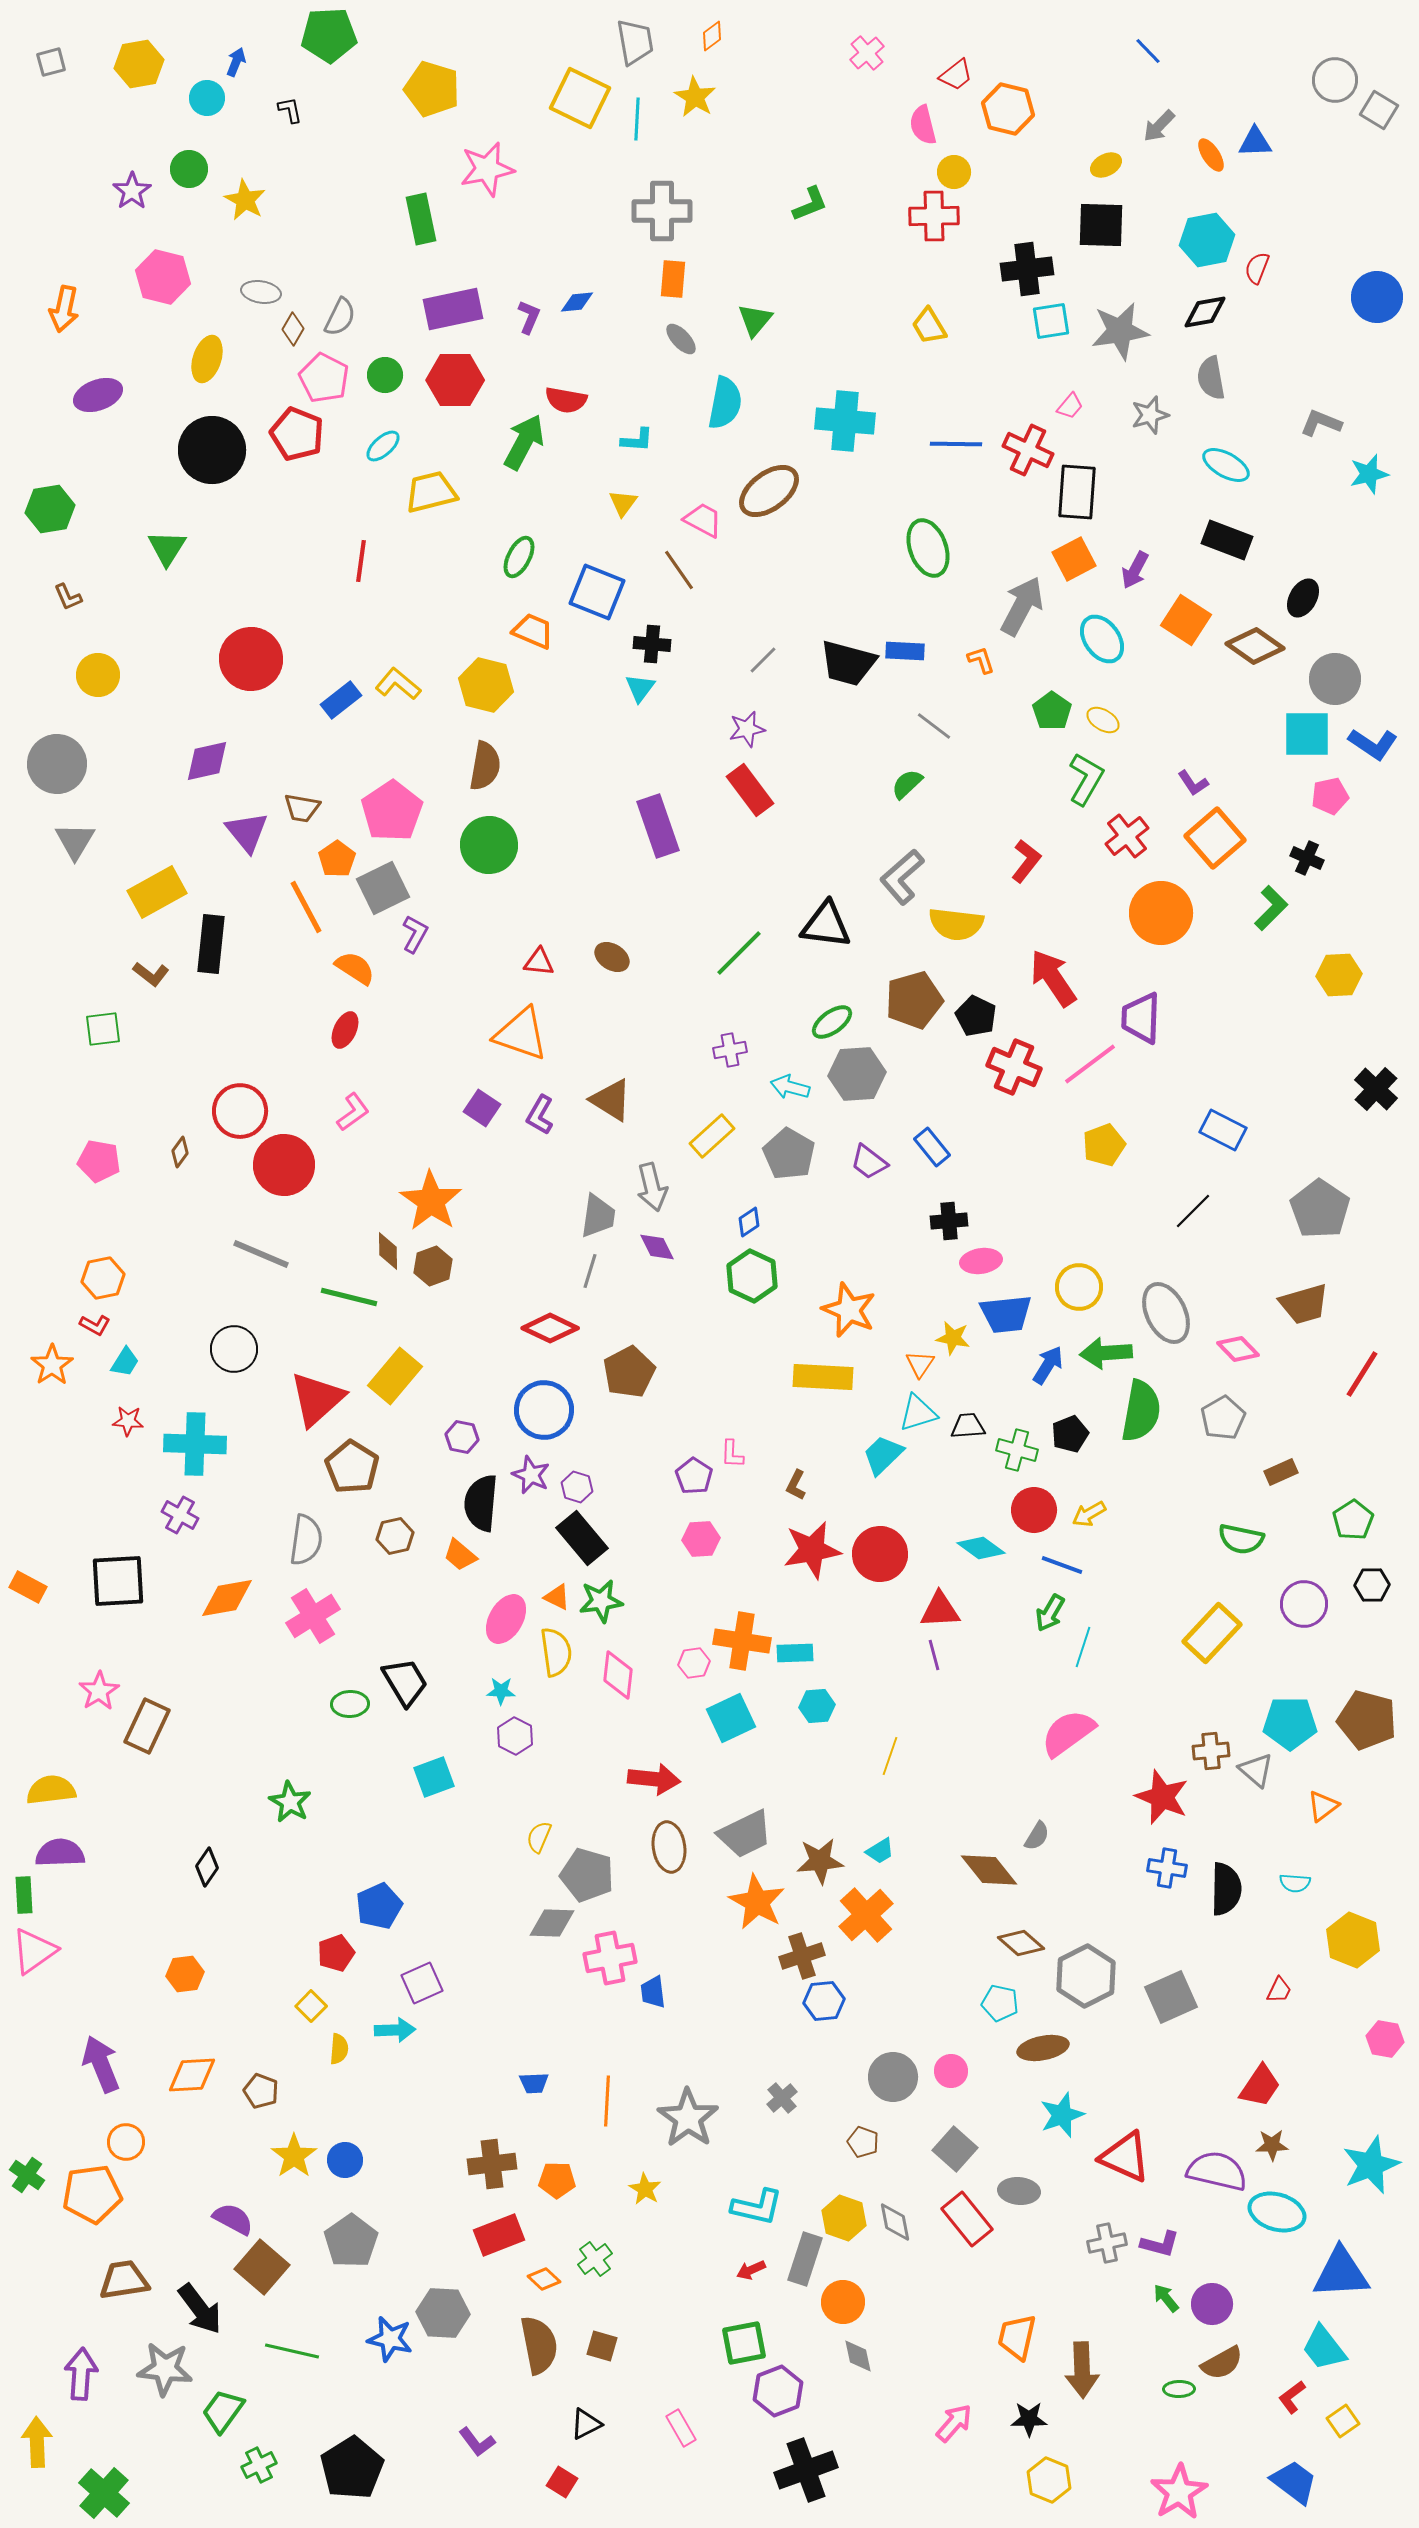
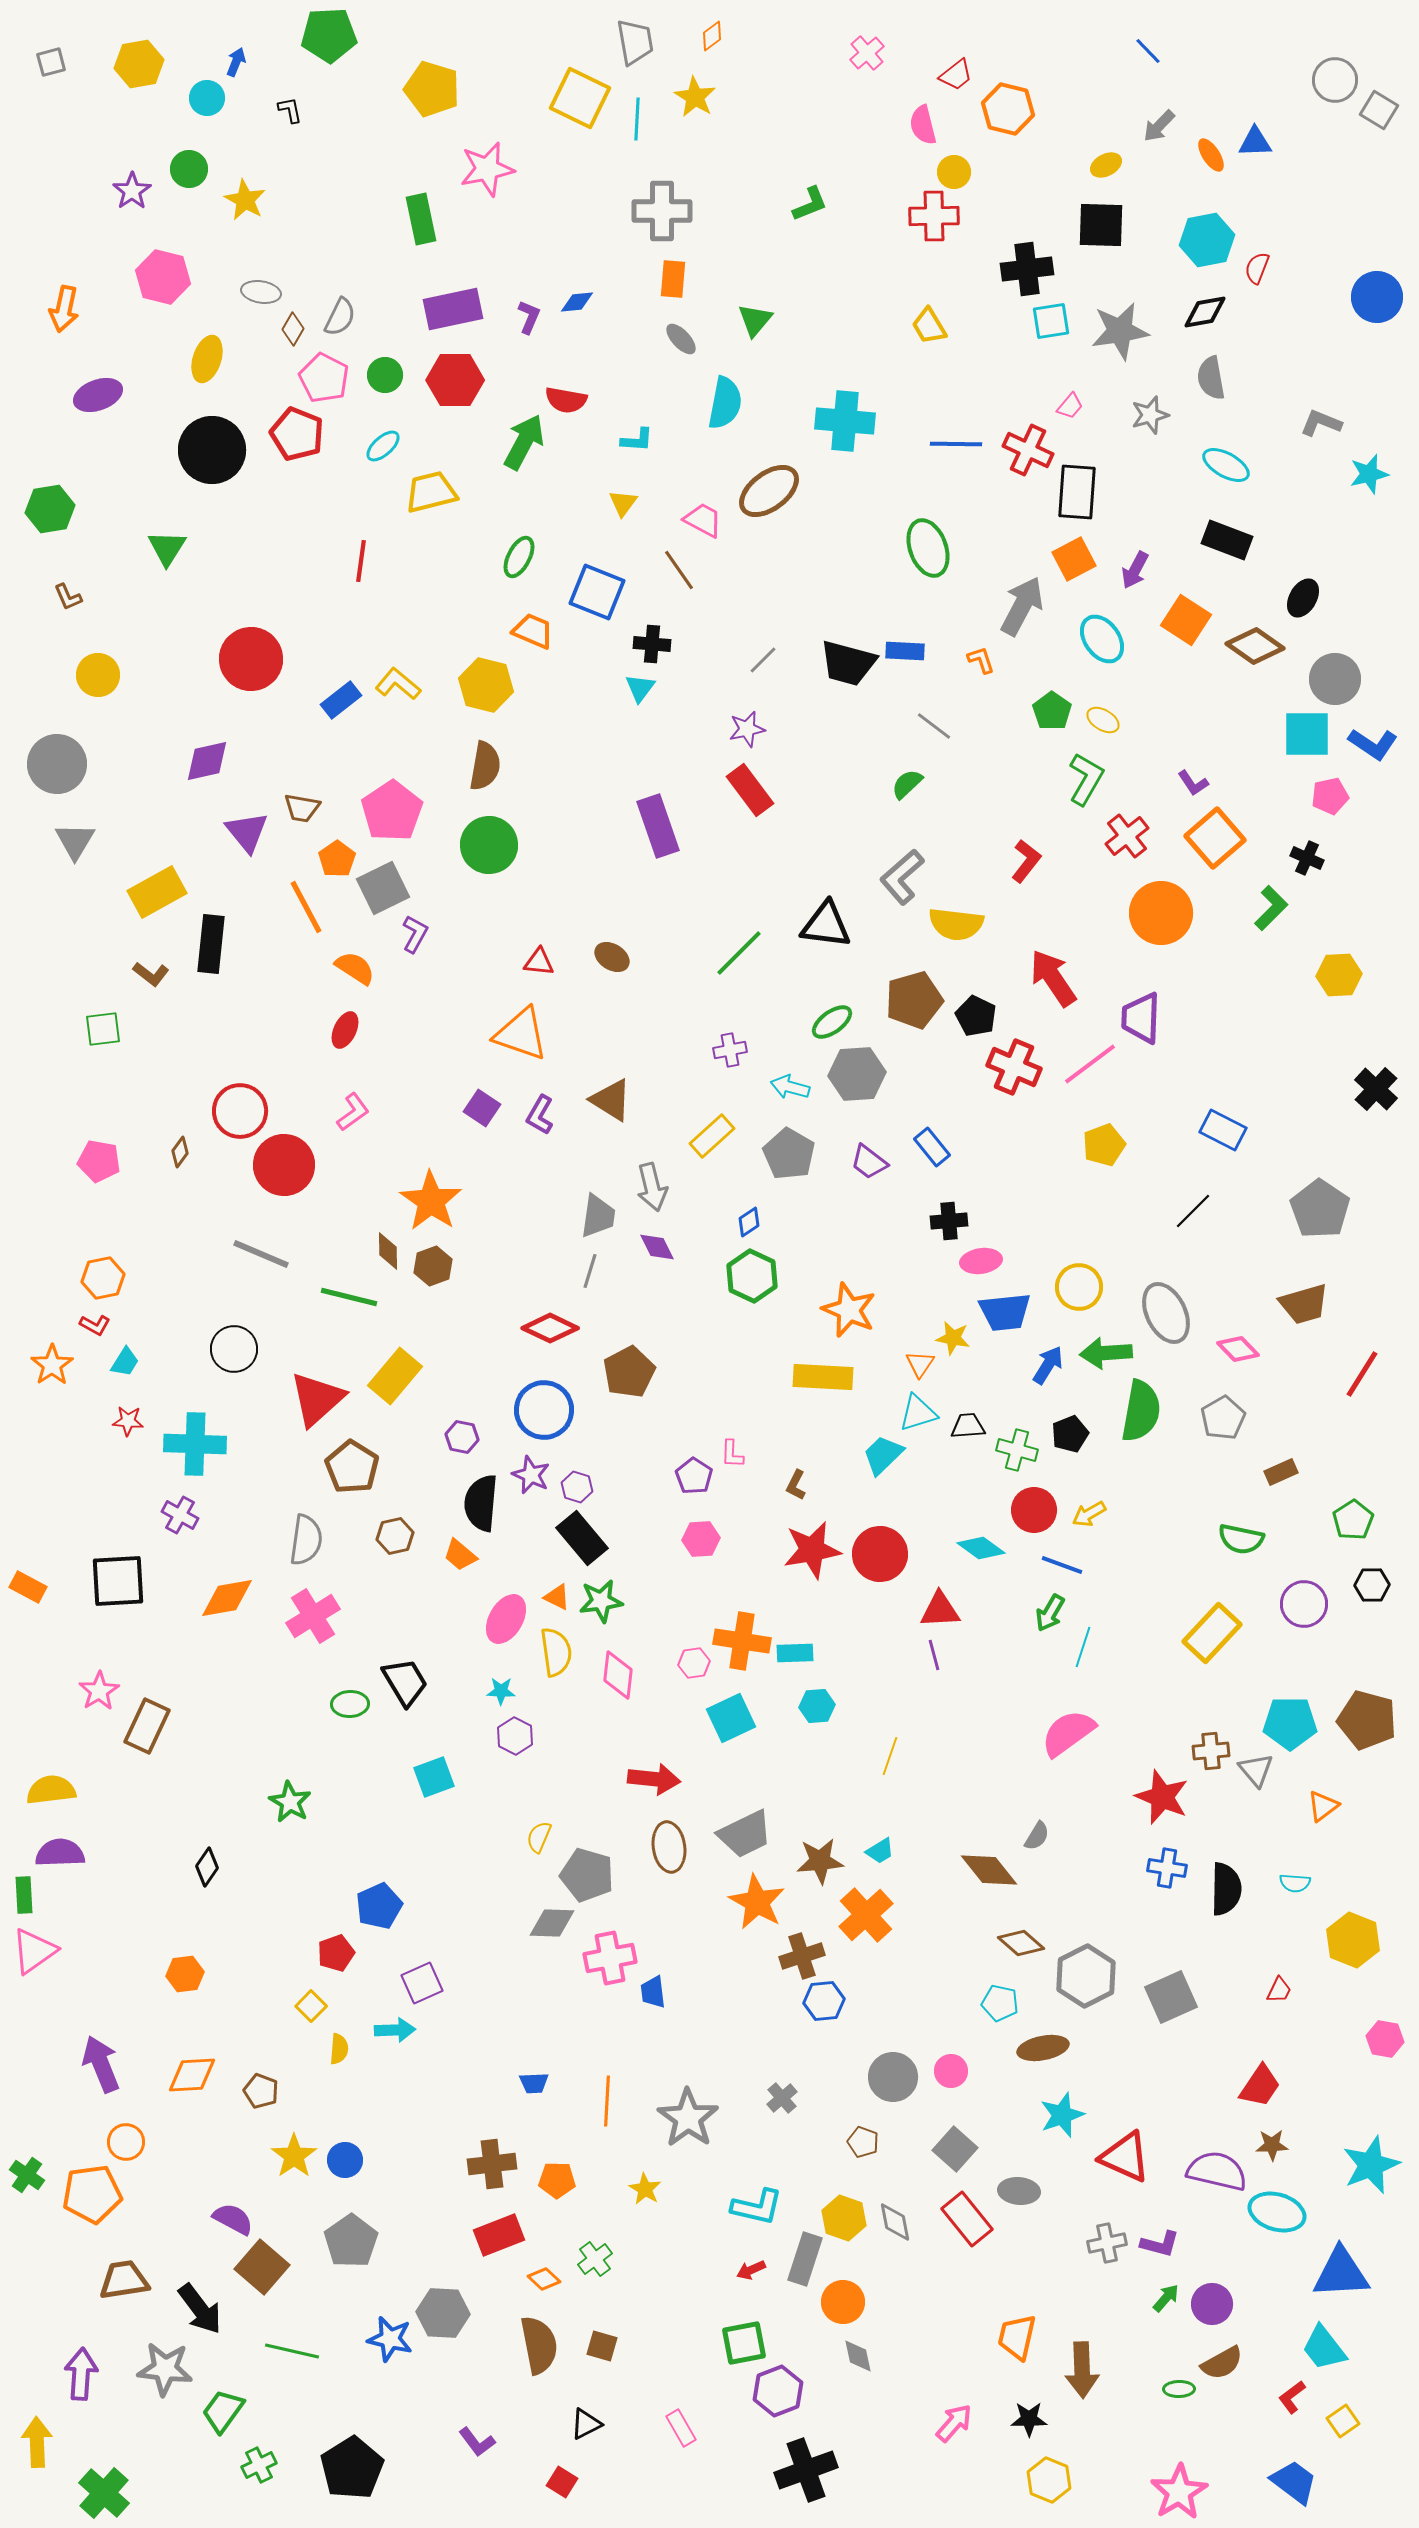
blue trapezoid at (1006, 1314): moved 1 px left, 2 px up
gray triangle at (1256, 1770): rotated 9 degrees clockwise
green arrow at (1166, 2298): rotated 80 degrees clockwise
